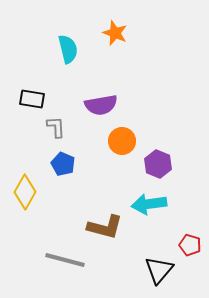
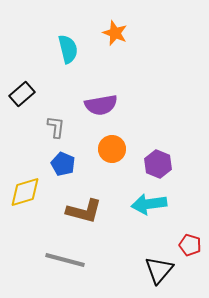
black rectangle: moved 10 px left, 5 px up; rotated 50 degrees counterclockwise
gray L-shape: rotated 10 degrees clockwise
orange circle: moved 10 px left, 8 px down
yellow diamond: rotated 44 degrees clockwise
brown L-shape: moved 21 px left, 16 px up
